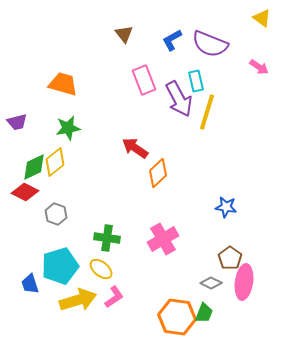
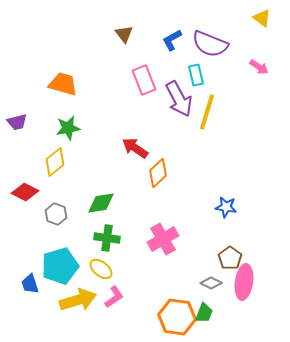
cyan rectangle: moved 6 px up
green diamond: moved 67 px right, 36 px down; rotated 16 degrees clockwise
